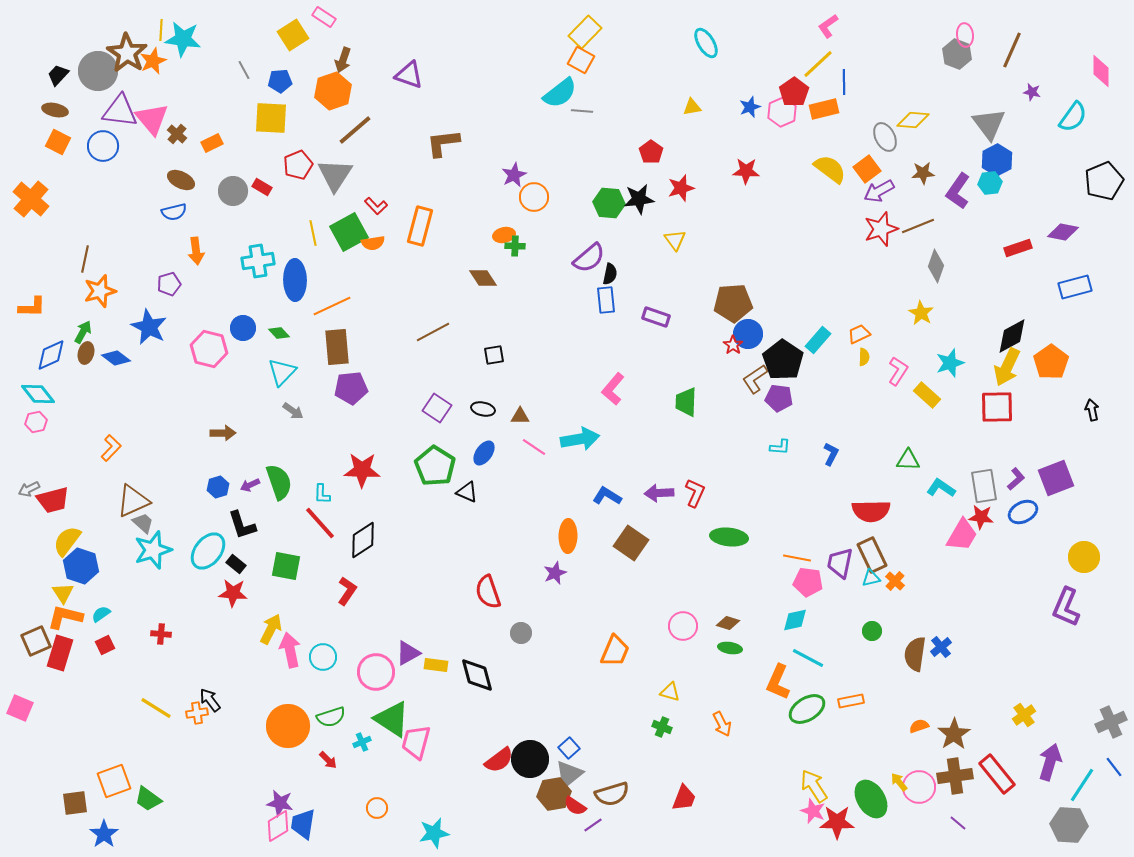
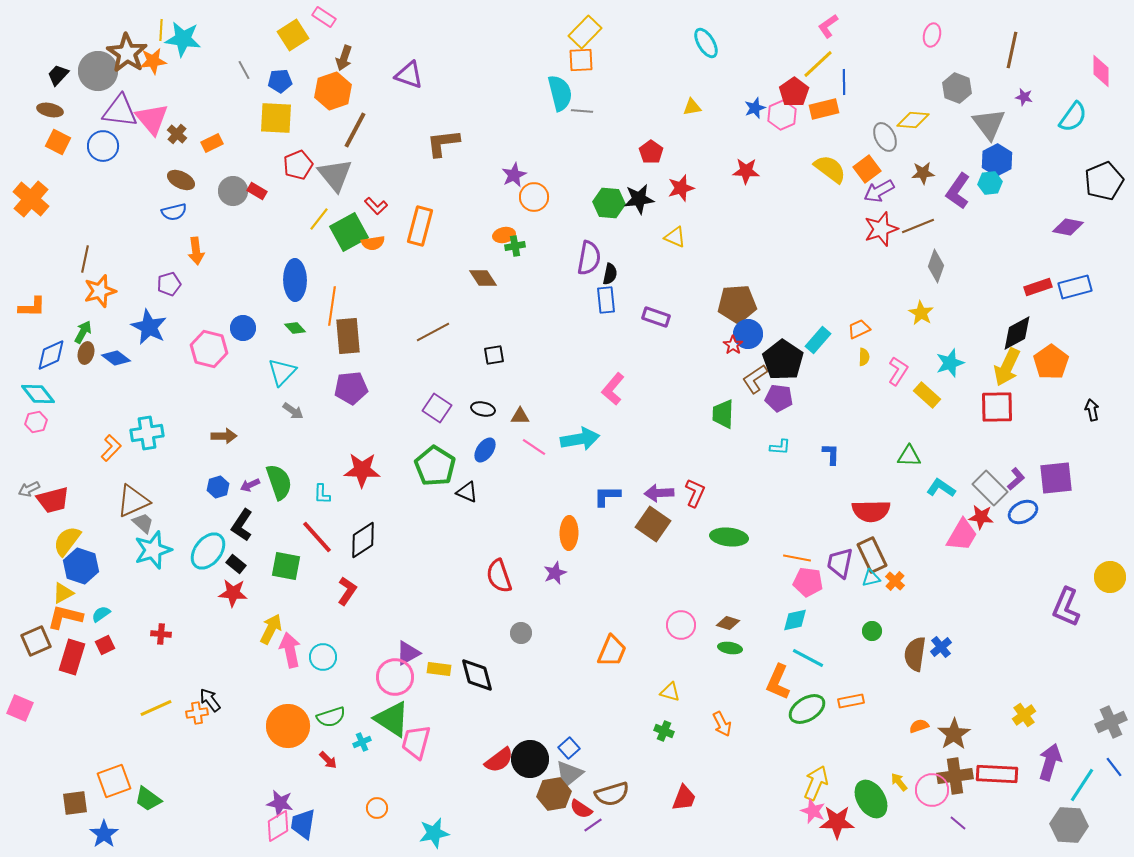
pink ellipse at (965, 35): moved 33 px left; rotated 20 degrees clockwise
brown line at (1012, 50): rotated 12 degrees counterclockwise
gray hexagon at (957, 54): moved 34 px down
brown arrow at (343, 60): moved 1 px right, 2 px up
orange square at (581, 60): rotated 32 degrees counterclockwise
orange star at (153, 61): rotated 16 degrees clockwise
purple star at (1032, 92): moved 8 px left, 5 px down
cyan semicircle at (560, 93): rotated 66 degrees counterclockwise
blue star at (750, 107): moved 5 px right, 1 px down
brown ellipse at (55, 110): moved 5 px left
pink hexagon at (782, 112): moved 3 px down
yellow square at (271, 118): moved 5 px right
brown line at (355, 130): rotated 21 degrees counterclockwise
gray triangle at (335, 175): rotated 12 degrees counterclockwise
red rectangle at (262, 187): moved 5 px left, 4 px down
purple diamond at (1063, 232): moved 5 px right, 5 px up
yellow line at (313, 233): moved 6 px right, 14 px up; rotated 50 degrees clockwise
yellow triangle at (675, 240): moved 3 px up; rotated 30 degrees counterclockwise
green cross at (515, 246): rotated 12 degrees counterclockwise
red rectangle at (1018, 248): moved 20 px right, 39 px down
purple semicircle at (589, 258): rotated 40 degrees counterclockwise
cyan cross at (258, 261): moved 111 px left, 172 px down
brown pentagon at (733, 303): moved 4 px right, 1 px down
orange line at (332, 306): rotated 57 degrees counterclockwise
green diamond at (279, 333): moved 16 px right, 5 px up
orange trapezoid at (859, 334): moved 5 px up
black diamond at (1012, 336): moved 5 px right, 3 px up
brown rectangle at (337, 347): moved 11 px right, 11 px up
green trapezoid at (686, 402): moved 37 px right, 12 px down
brown arrow at (223, 433): moved 1 px right, 3 px down
blue ellipse at (484, 453): moved 1 px right, 3 px up
blue L-shape at (831, 454): rotated 25 degrees counterclockwise
green triangle at (908, 460): moved 1 px right, 4 px up
purple square at (1056, 478): rotated 15 degrees clockwise
gray rectangle at (984, 486): moved 6 px right, 2 px down; rotated 36 degrees counterclockwise
blue L-shape at (607, 496): rotated 32 degrees counterclockwise
red line at (320, 523): moved 3 px left, 14 px down
black L-shape at (242, 525): rotated 52 degrees clockwise
orange ellipse at (568, 536): moved 1 px right, 3 px up
brown square at (631, 543): moved 22 px right, 19 px up
yellow circle at (1084, 557): moved 26 px right, 20 px down
red semicircle at (488, 592): moved 11 px right, 16 px up
yellow triangle at (63, 593): rotated 35 degrees clockwise
pink circle at (683, 626): moved 2 px left, 1 px up
orange trapezoid at (615, 651): moved 3 px left
red rectangle at (60, 653): moved 12 px right, 4 px down
yellow rectangle at (436, 665): moved 3 px right, 4 px down
pink circle at (376, 672): moved 19 px right, 5 px down
yellow line at (156, 708): rotated 56 degrees counterclockwise
green cross at (662, 727): moved 2 px right, 4 px down
red rectangle at (997, 774): rotated 48 degrees counterclockwise
yellow arrow at (814, 786): moved 2 px right, 3 px up; rotated 56 degrees clockwise
pink circle at (919, 787): moved 13 px right, 3 px down
red semicircle at (575, 806): moved 6 px right, 3 px down
